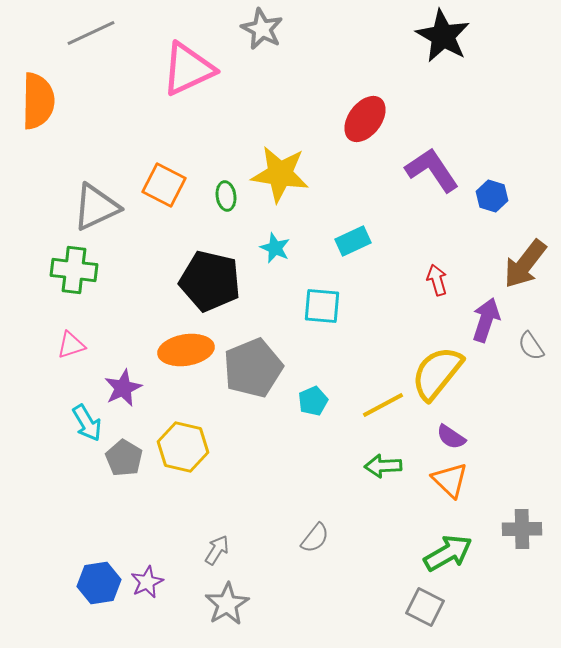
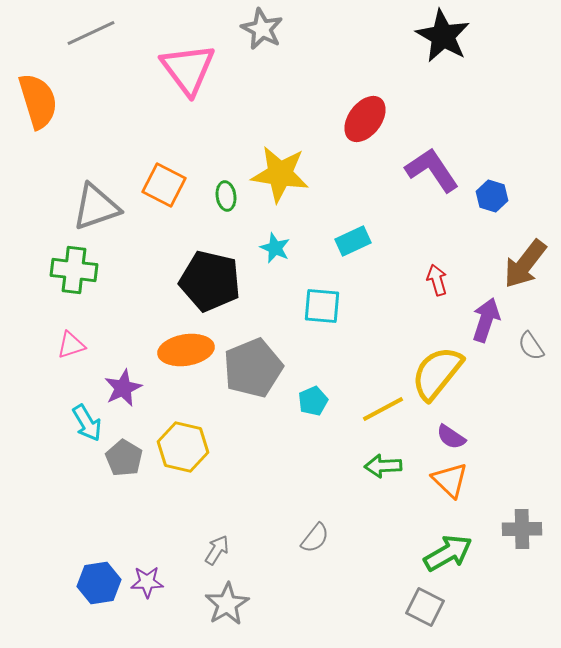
pink triangle at (188, 69): rotated 42 degrees counterclockwise
orange semicircle at (38, 101): rotated 18 degrees counterclockwise
gray triangle at (96, 207): rotated 6 degrees clockwise
yellow line at (383, 405): moved 4 px down
purple star at (147, 582): rotated 24 degrees clockwise
